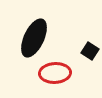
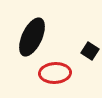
black ellipse: moved 2 px left, 1 px up
